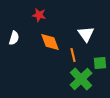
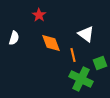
red star: rotated 24 degrees clockwise
white triangle: rotated 18 degrees counterclockwise
orange diamond: moved 1 px right, 1 px down
green square: rotated 16 degrees counterclockwise
green cross: rotated 20 degrees counterclockwise
